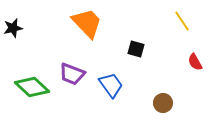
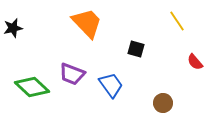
yellow line: moved 5 px left
red semicircle: rotated 12 degrees counterclockwise
